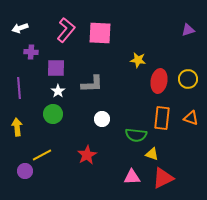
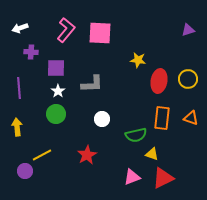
green circle: moved 3 px right
green semicircle: rotated 20 degrees counterclockwise
pink triangle: rotated 18 degrees counterclockwise
